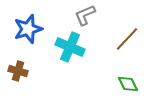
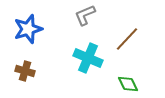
cyan cross: moved 18 px right, 11 px down
brown cross: moved 7 px right
